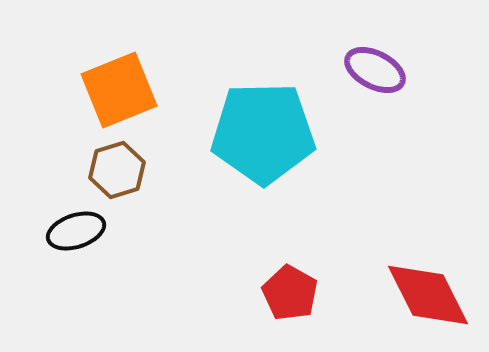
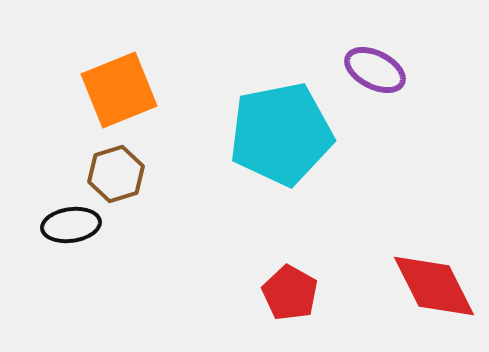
cyan pentagon: moved 18 px right, 1 px down; rotated 10 degrees counterclockwise
brown hexagon: moved 1 px left, 4 px down
black ellipse: moved 5 px left, 6 px up; rotated 10 degrees clockwise
red diamond: moved 6 px right, 9 px up
